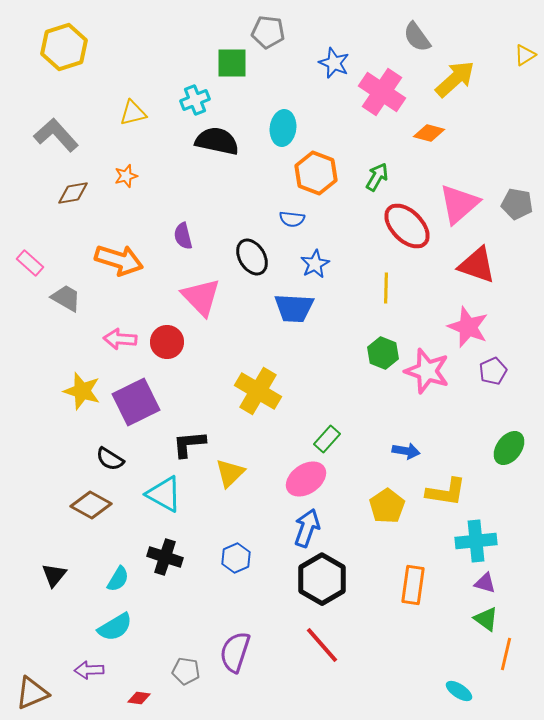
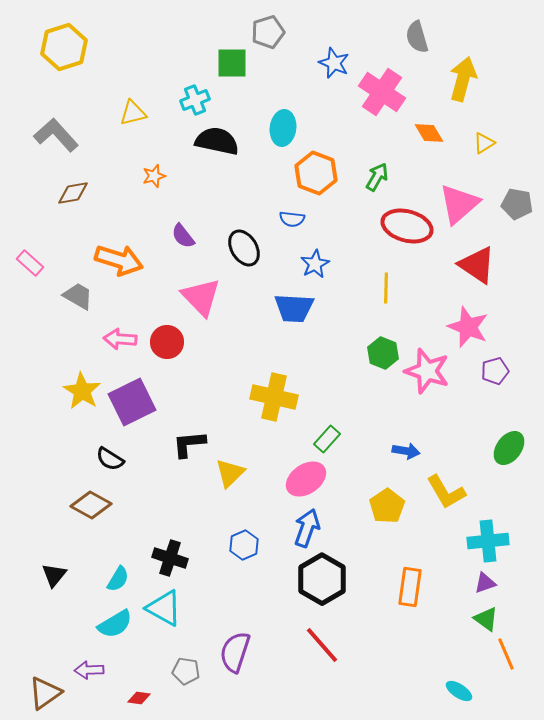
gray pentagon at (268, 32): rotated 24 degrees counterclockwise
gray semicircle at (417, 37): rotated 20 degrees clockwise
yellow triangle at (525, 55): moved 41 px left, 88 px down
yellow arrow at (455, 79): moved 8 px right; rotated 33 degrees counterclockwise
orange diamond at (429, 133): rotated 44 degrees clockwise
orange star at (126, 176): moved 28 px right
red ellipse at (407, 226): rotated 30 degrees counterclockwise
purple semicircle at (183, 236): rotated 24 degrees counterclockwise
black ellipse at (252, 257): moved 8 px left, 9 px up
red triangle at (477, 265): rotated 15 degrees clockwise
gray trapezoid at (66, 298): moved 12 px right, 2 px up
purple pentagon at (493, 371): moved 2 px right; rotated 8 degrees clockwise
yellow star at (82, 391): rotated 15 degrees clockwise
yellow cross at (258, 391): moved 16 px right, 6 px down; rotated 18 degrees counterclockwise
purple square at (136, 402): moved 4 px left
yellow L-shape at (446, 492): rotated 51 degrees clockwise
cyan triangle at (164, 494): moved 114 px down
cyan cross at (476, 541): moved 12 px right
black cross at (165, 557): moved 5 px right, 1 px down
blue hexagon at (236, 558): moved 8 px right, 13 px up
purple triangle at (485, 583): rotated 35 degrees counterclockwise
orange rectangle at (413, 585): moved 3 px left, 2 px down
cyan semicircle at (115, 627): moved 3 px up
orange line at (506, 654): rotated 36 degrees counterclockwise
brown triangle at (32, 693): moved 13 px right; rotated 12 degrees counterclockwise
